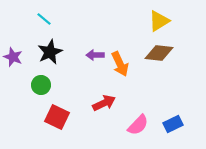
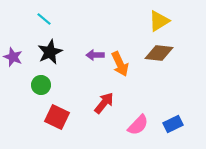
red arrow: rotated 25 degrees counterclockwise
